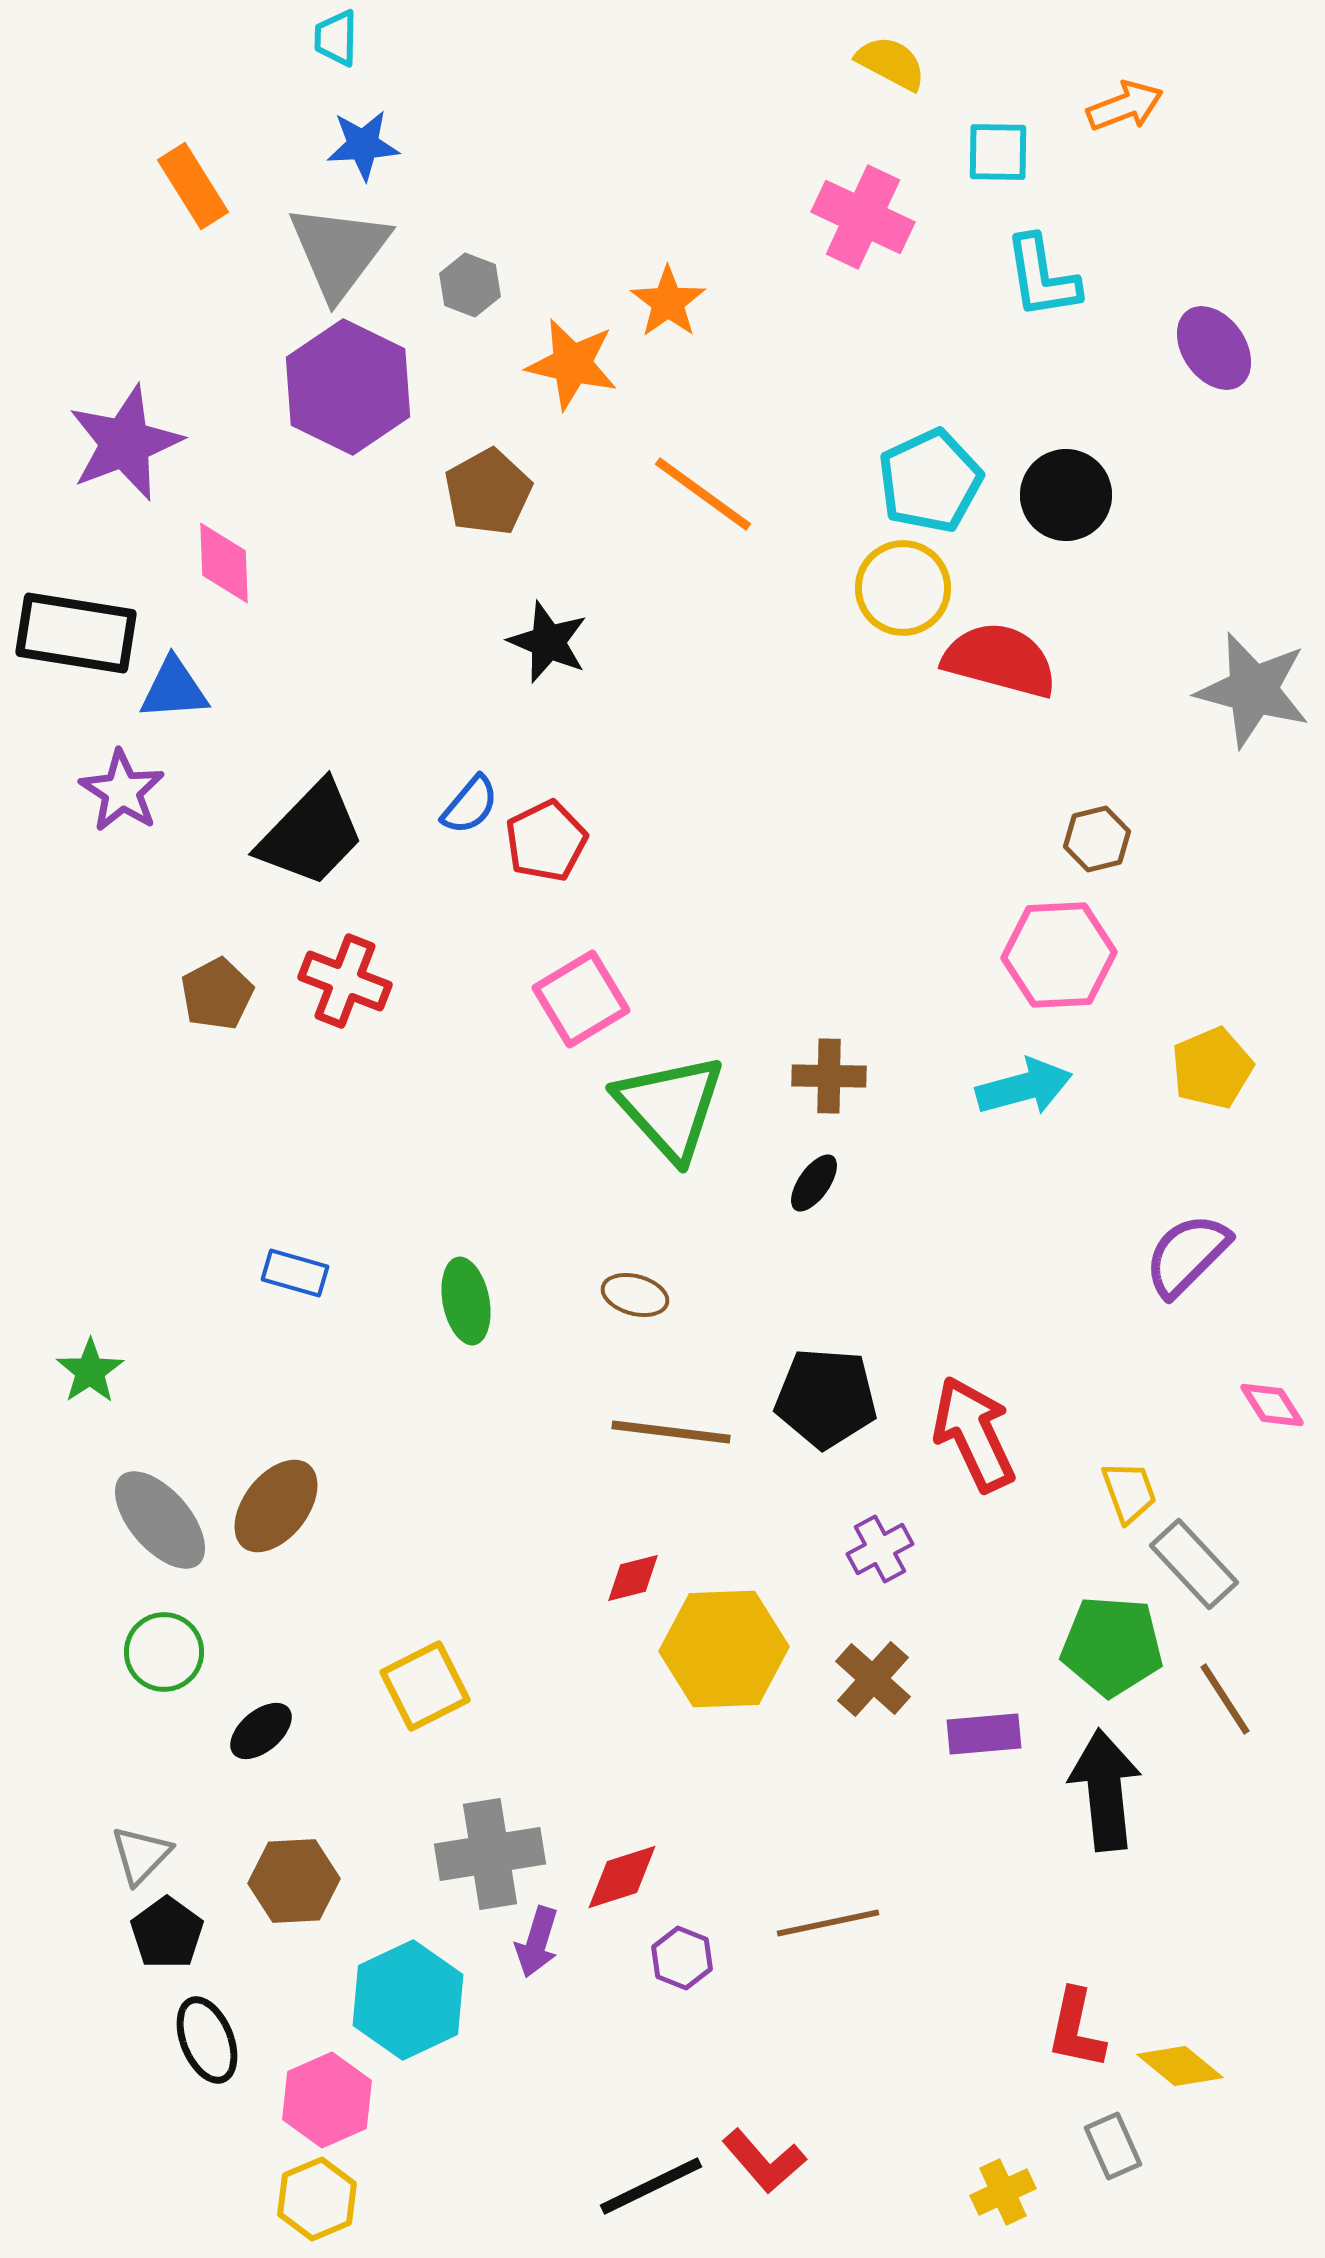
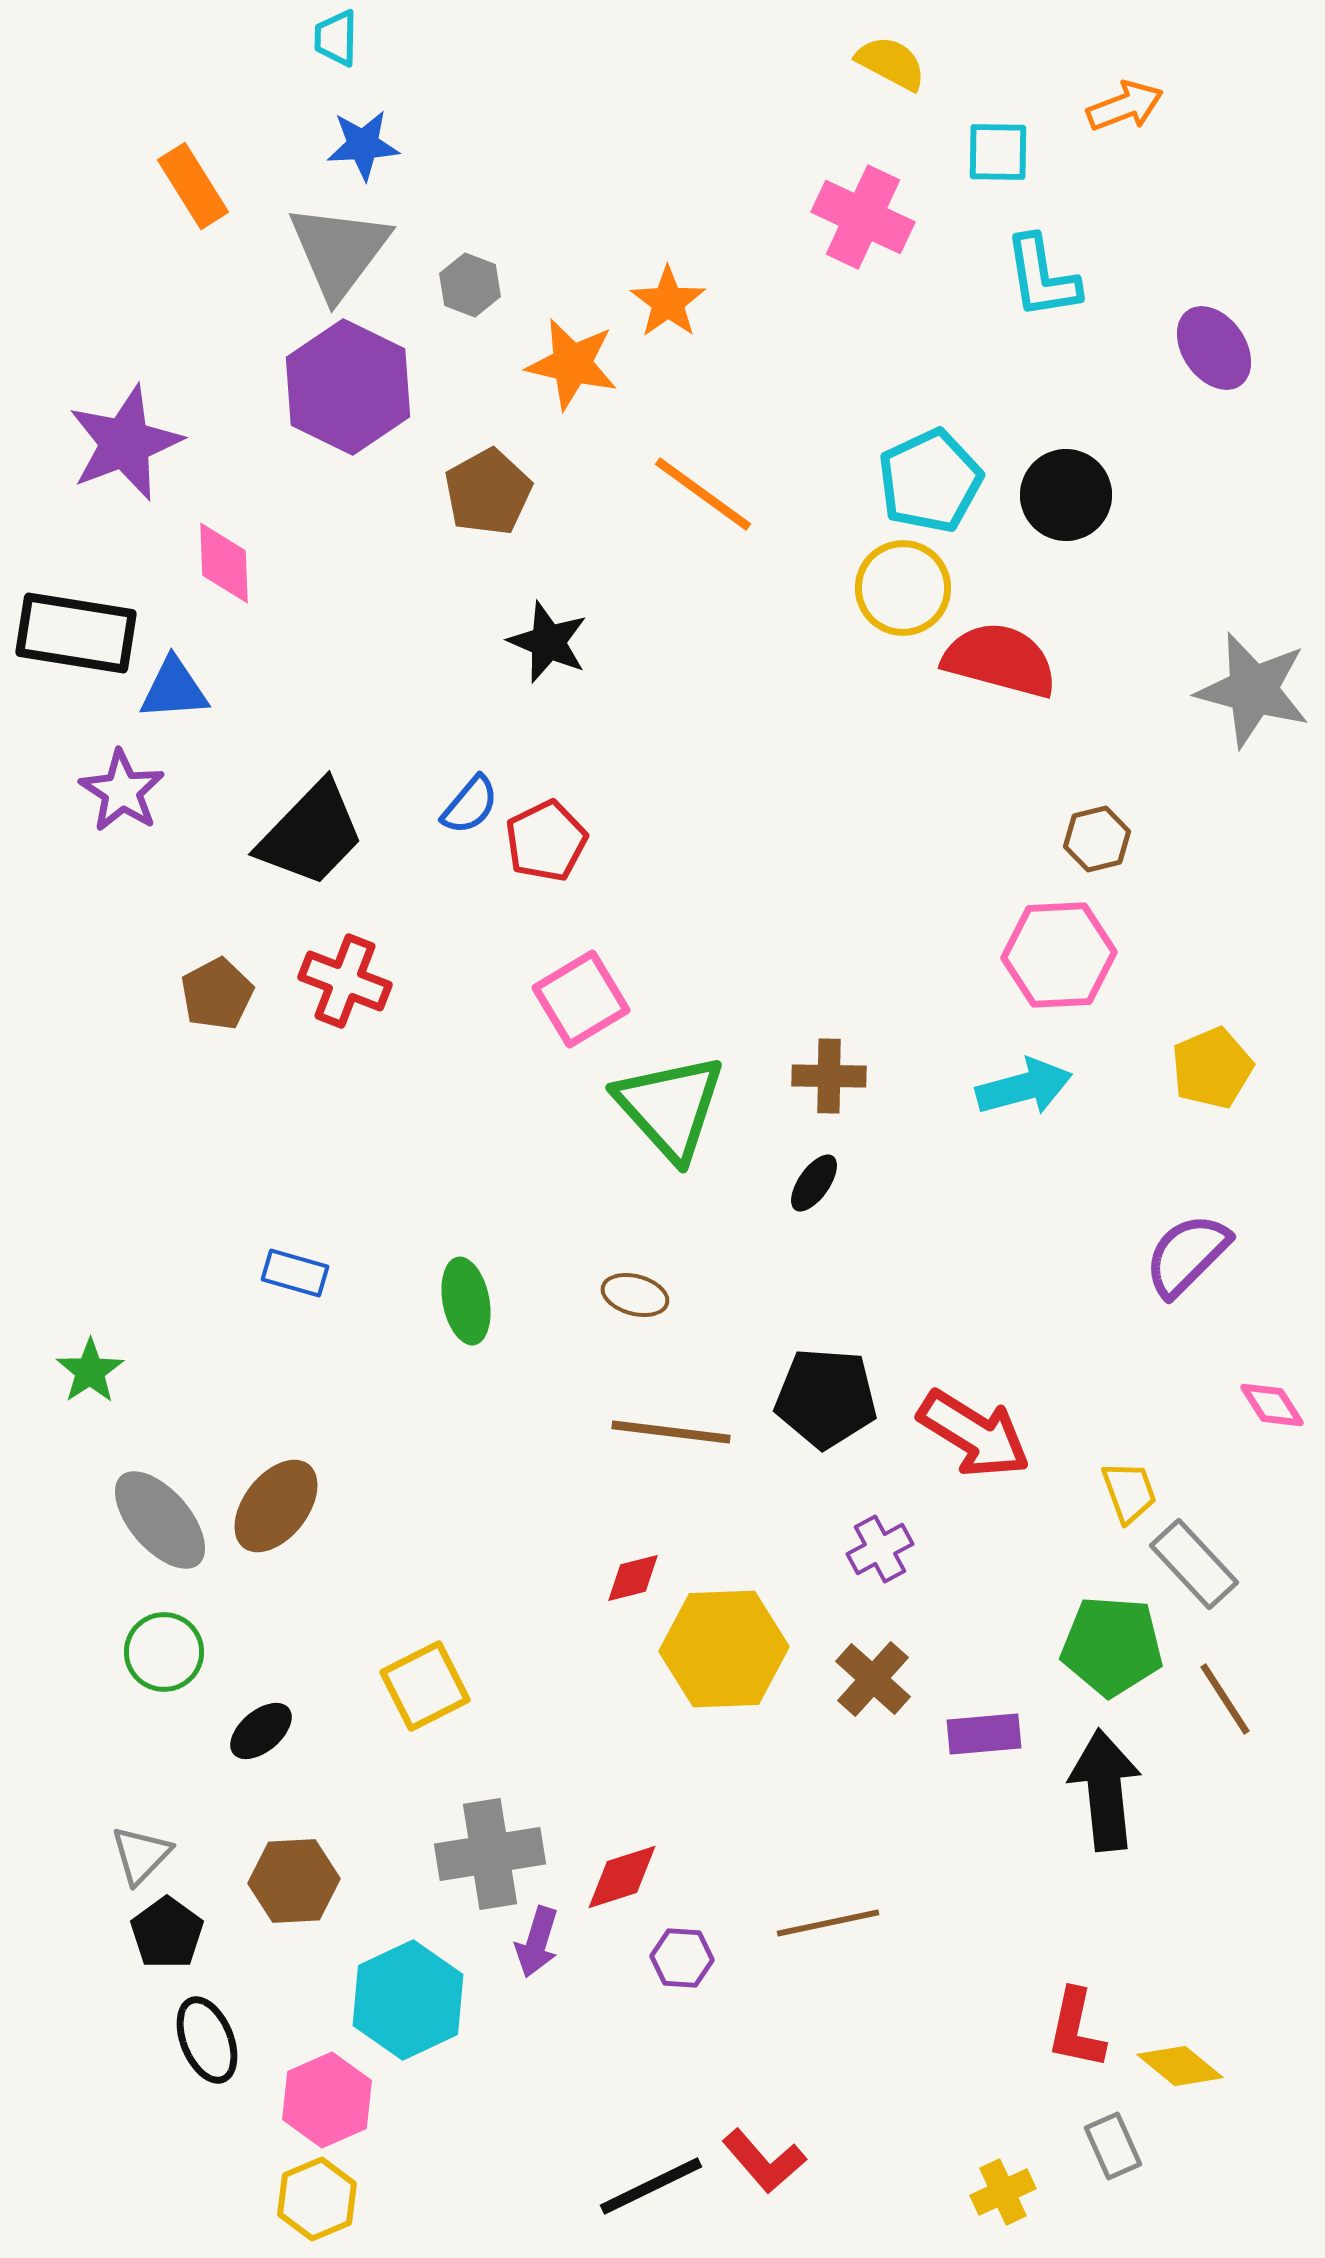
red arrow at (974, 1434): rotated 147 degrees clockwise
purple hexagon at (682, 1958): rotated 18 degrees counterclockwise
